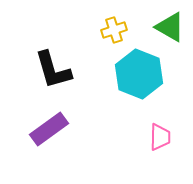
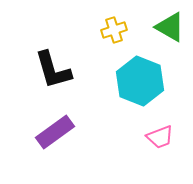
cyan hexagon: moved 1 px right, 7 px down
purple rectangle: moved 6 px right, 3 px down
pink trapezoid: rotated 68 degrees clockwise
